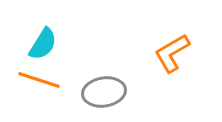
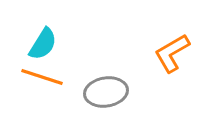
orange line: moved 3 px right, 3 px up
gray ellipse: moved 2 px right
